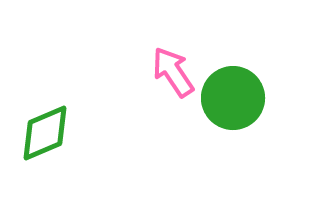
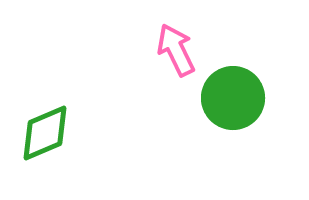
pink arrow: moved 3 px right, 22 px up; rotated 8 degrees clockwise
